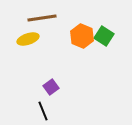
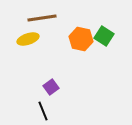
orange hexagon: moved 1 px left, 3 px down; rotated 10 degrees counterclockwise
